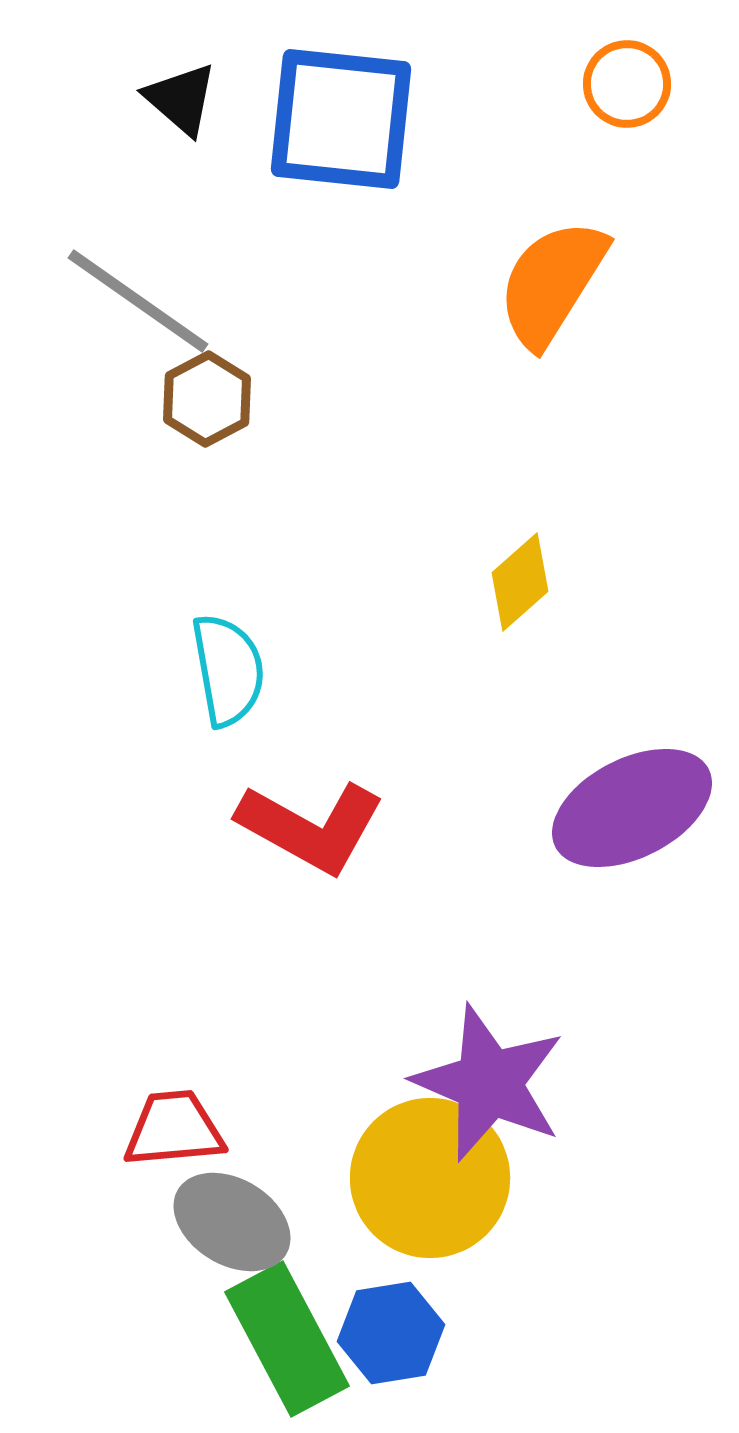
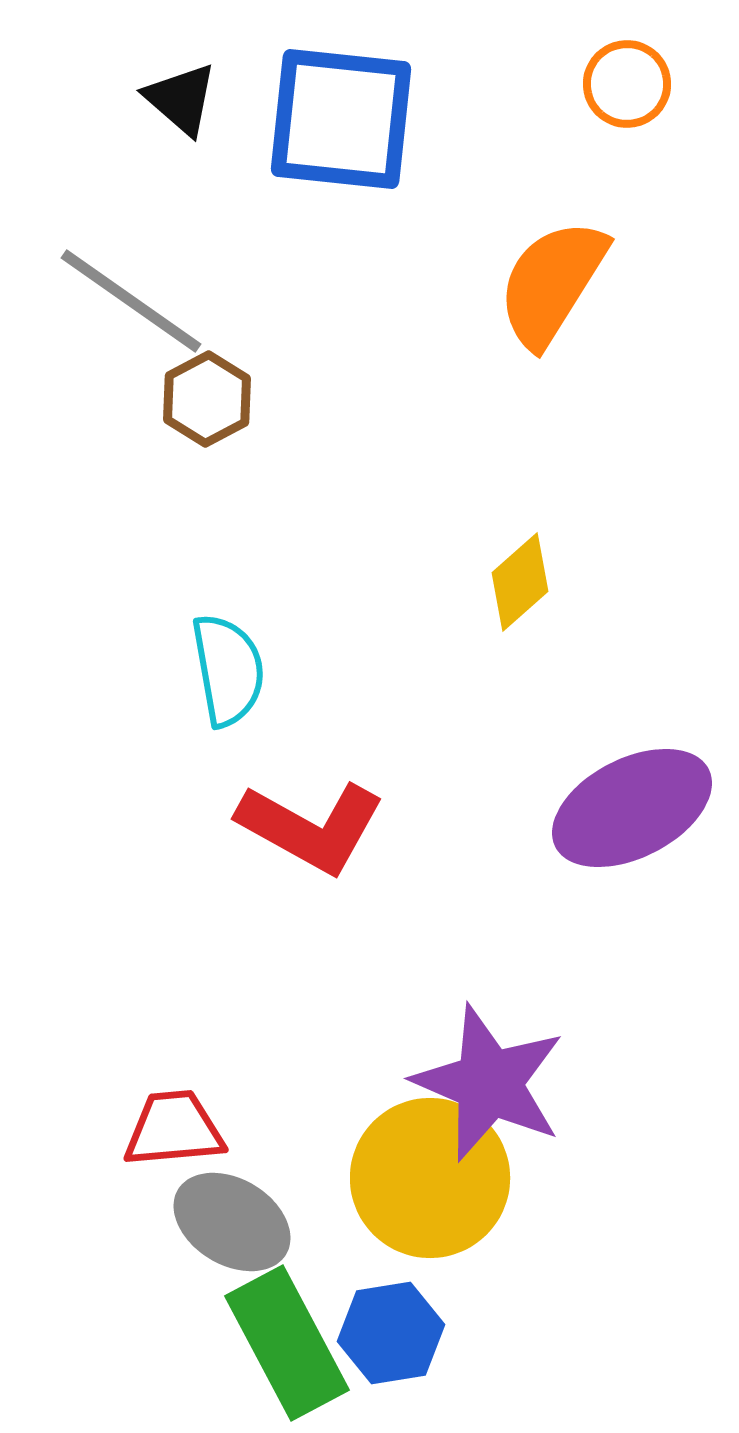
gray line: moved 7 px left
green rectangle: moved 4 px down
